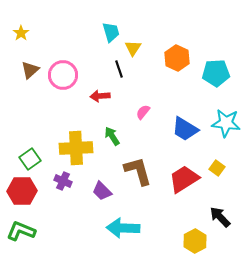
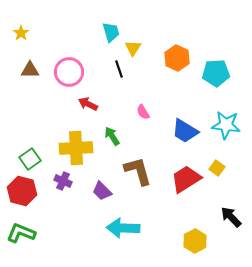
brown triangle: rotated 42 degrees clockwise
pink circle: moved 6 px right, 3 px up
red arrow: moved 12 px left, 8 px down; rotated 30 degrees clockwise
pink semicircle: rotated 70 degrees counterclockwise
cyan star: moved 2 px down
blue trapezoid: moved 2 px down
red trapezoid: moved 2 px right
red hexagon: rotated 16 degrees clockwise
black arrow: moved 11 px right
green L-shape: moved 2 px down
